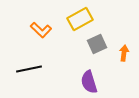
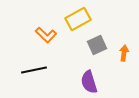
yellow rectangle: moved 2 px left
orange L-shape: moved 5 px right, 5 px down
gray square: moved 1 px down
black line: moved 5 px right, 1 px down
